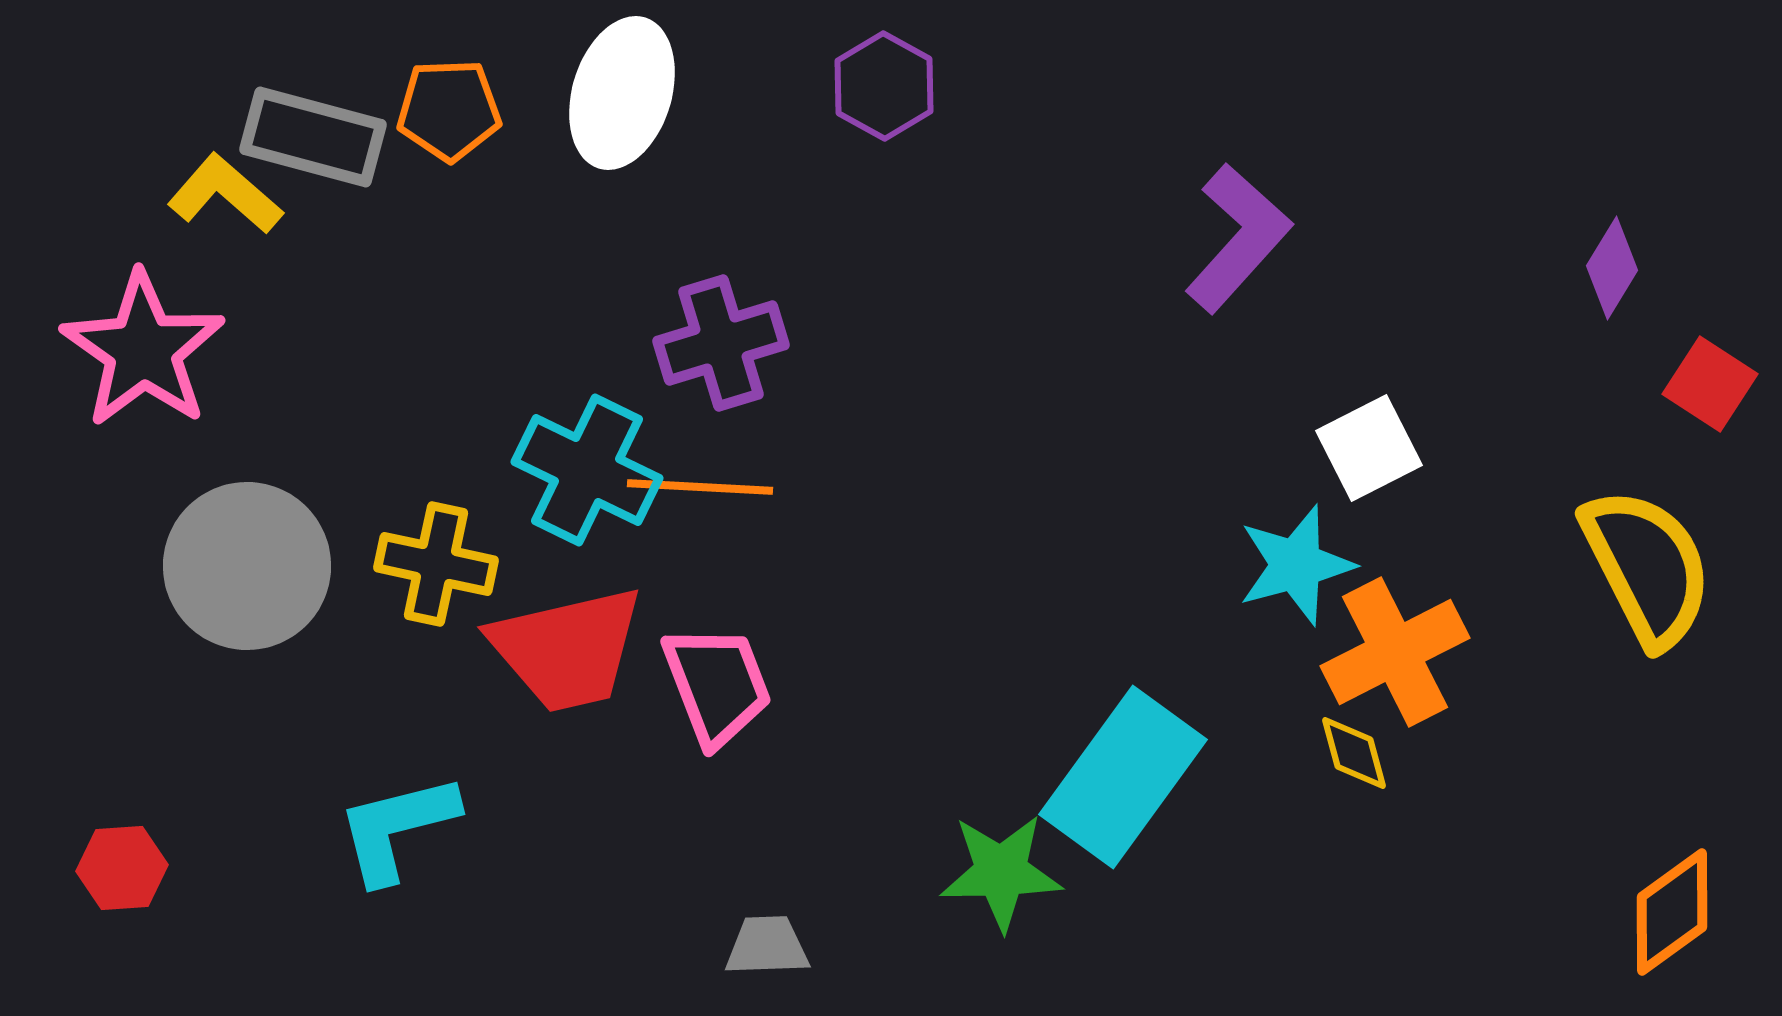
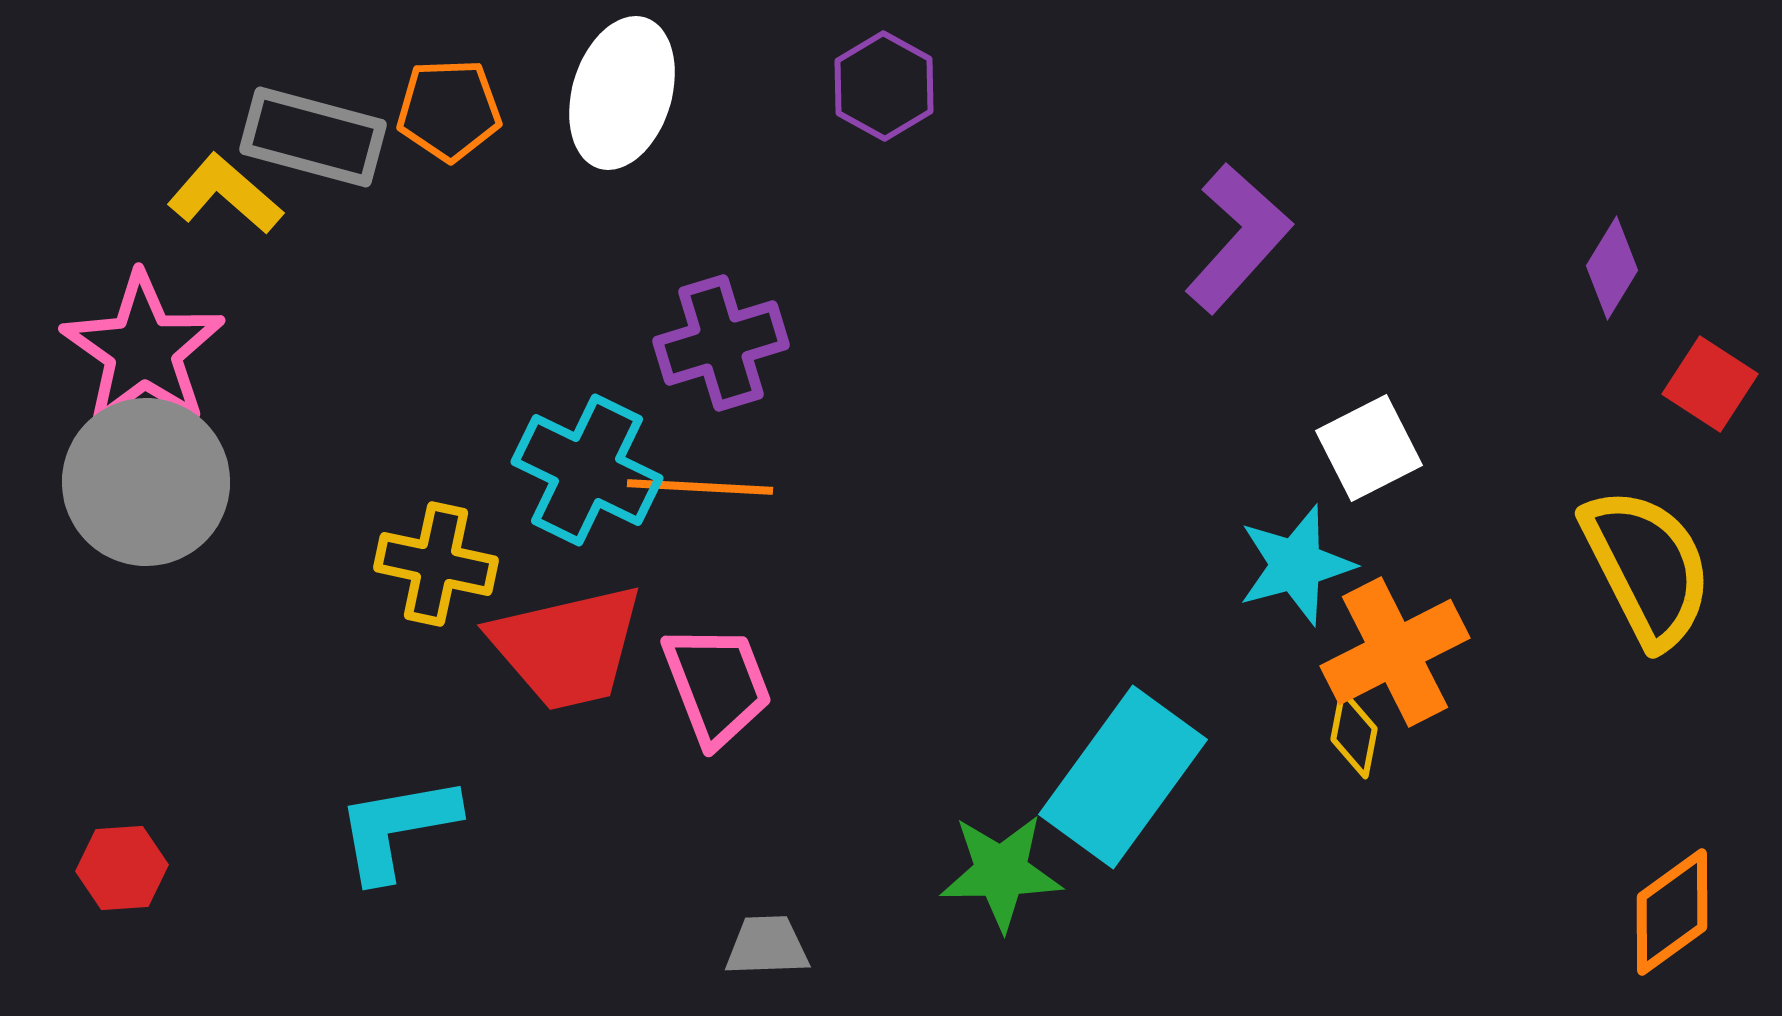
gray circle: moved 101 px left, 84 px up
red trapezoid: moved 2 px up
yellow diamond: moved 19 px up; rotated 26 degrees clockwise
cyan L-shape: rotated 4 degrees clockwise
